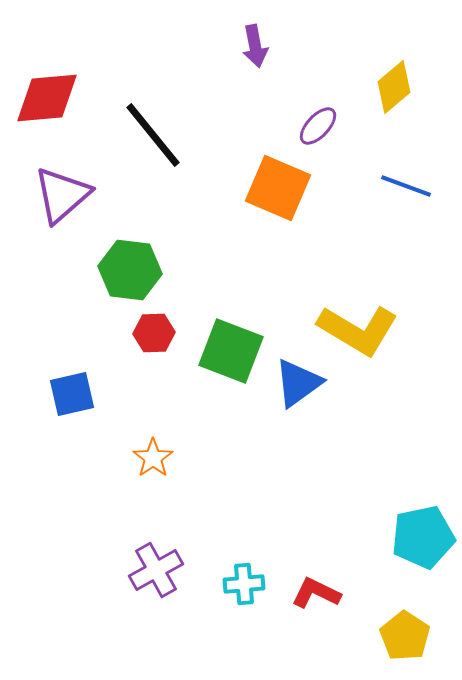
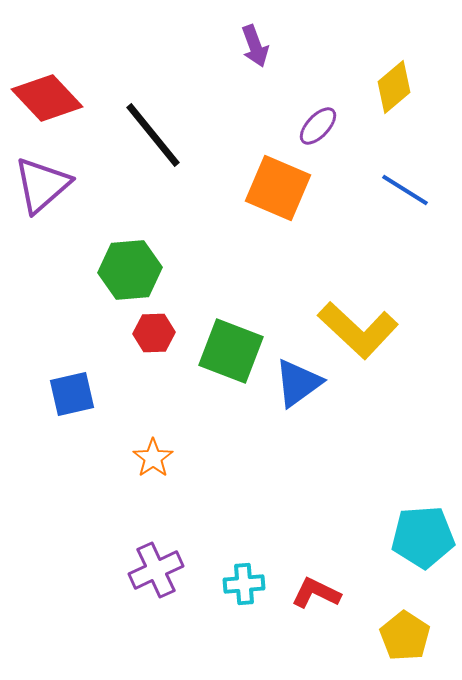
purple arrow: rotated 9 degrees counterclockwise
red diamond: rotated 52 degrees clockwise
blue line: moved 1 px left, 4 px down; rotated 12 degrees clockwise
purple triangle: moved 20 px left, 10 px up
green hexagon: rotated 12 degrees counterclockwise
yellow L-shape: rotated 12 degrees clockwise
cyan pentagon: rotated 8 degrees clockwise
purple cross: rotated 4 degrees clockwise
